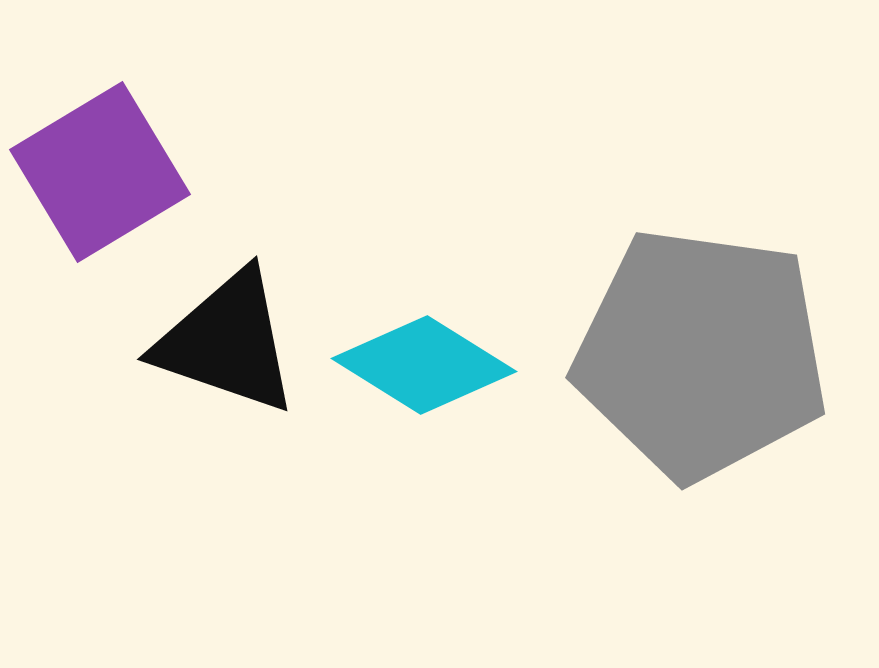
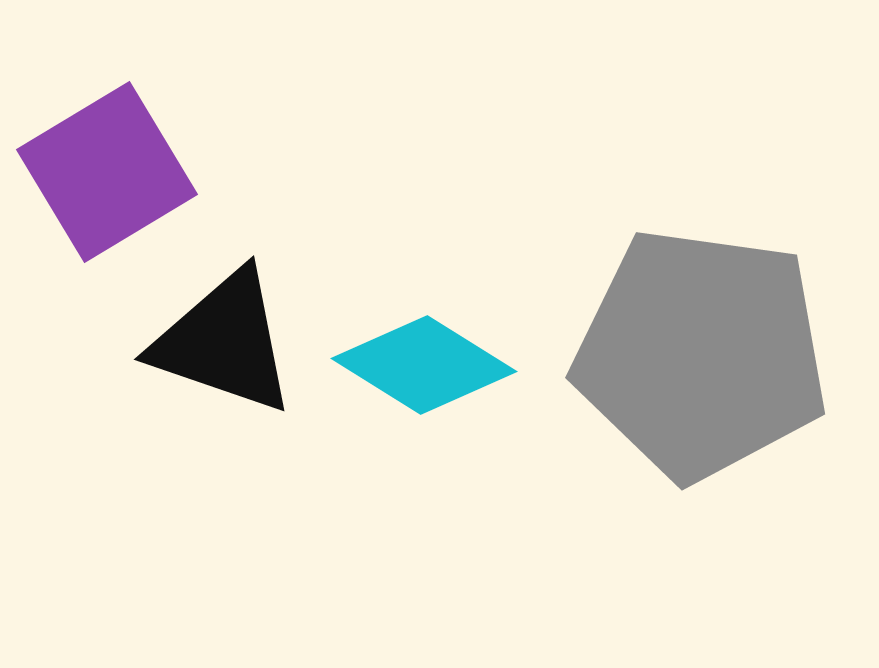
purple square: moved 7 px right
black triangle: moved 3 px left
